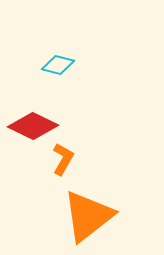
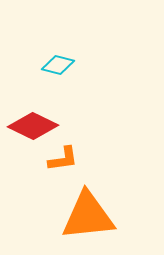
orange L-shape: rotated 52 degrees clockwise
orange triangle: rotated 32 degrees clockwise
